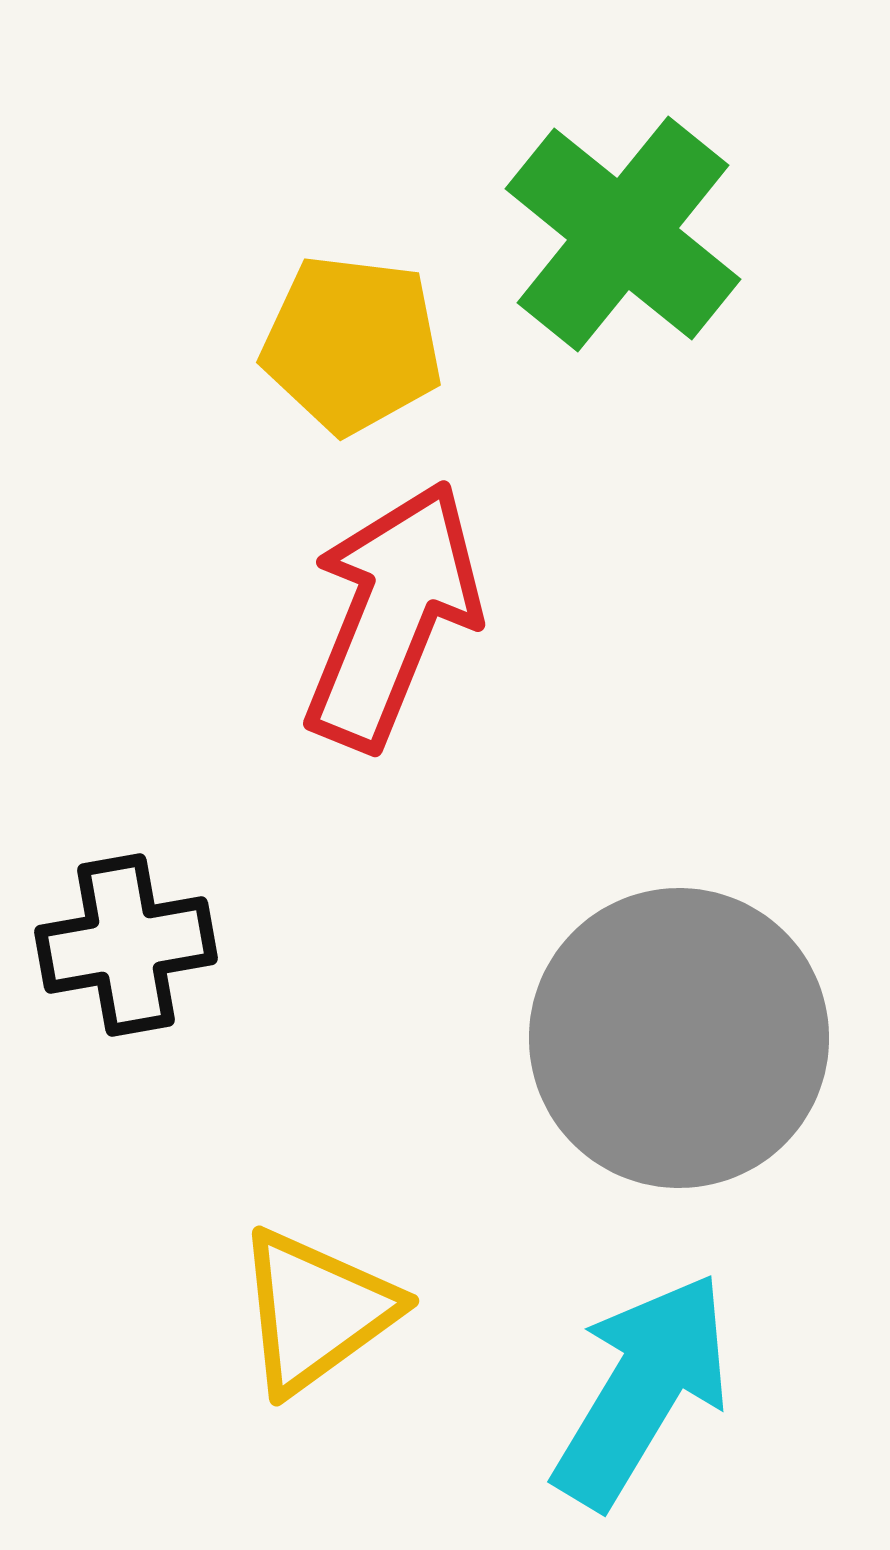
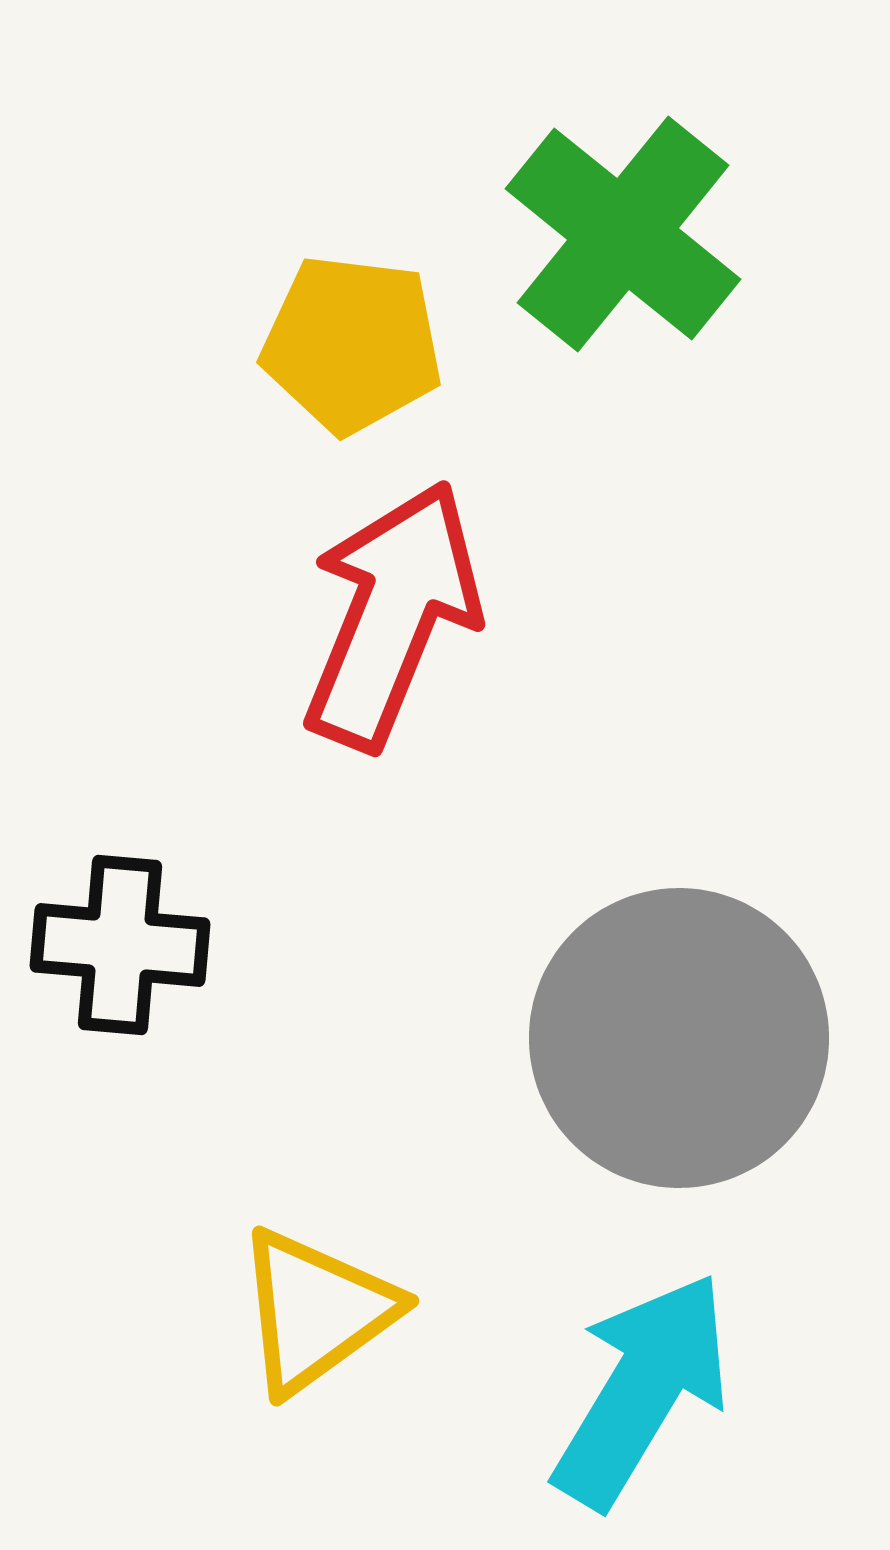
black cross: moved 6 px left; rotated 15 degrees clockwise
